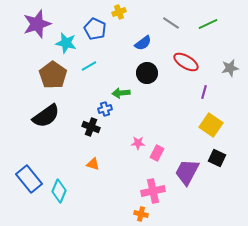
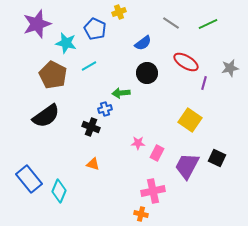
brown pentagon: rotated 8 degrees counterclockwise
purple line: moved 9 px up
yellow square: moved 21 px left, 5 px up
purple trapezoid: moved 6 px up
